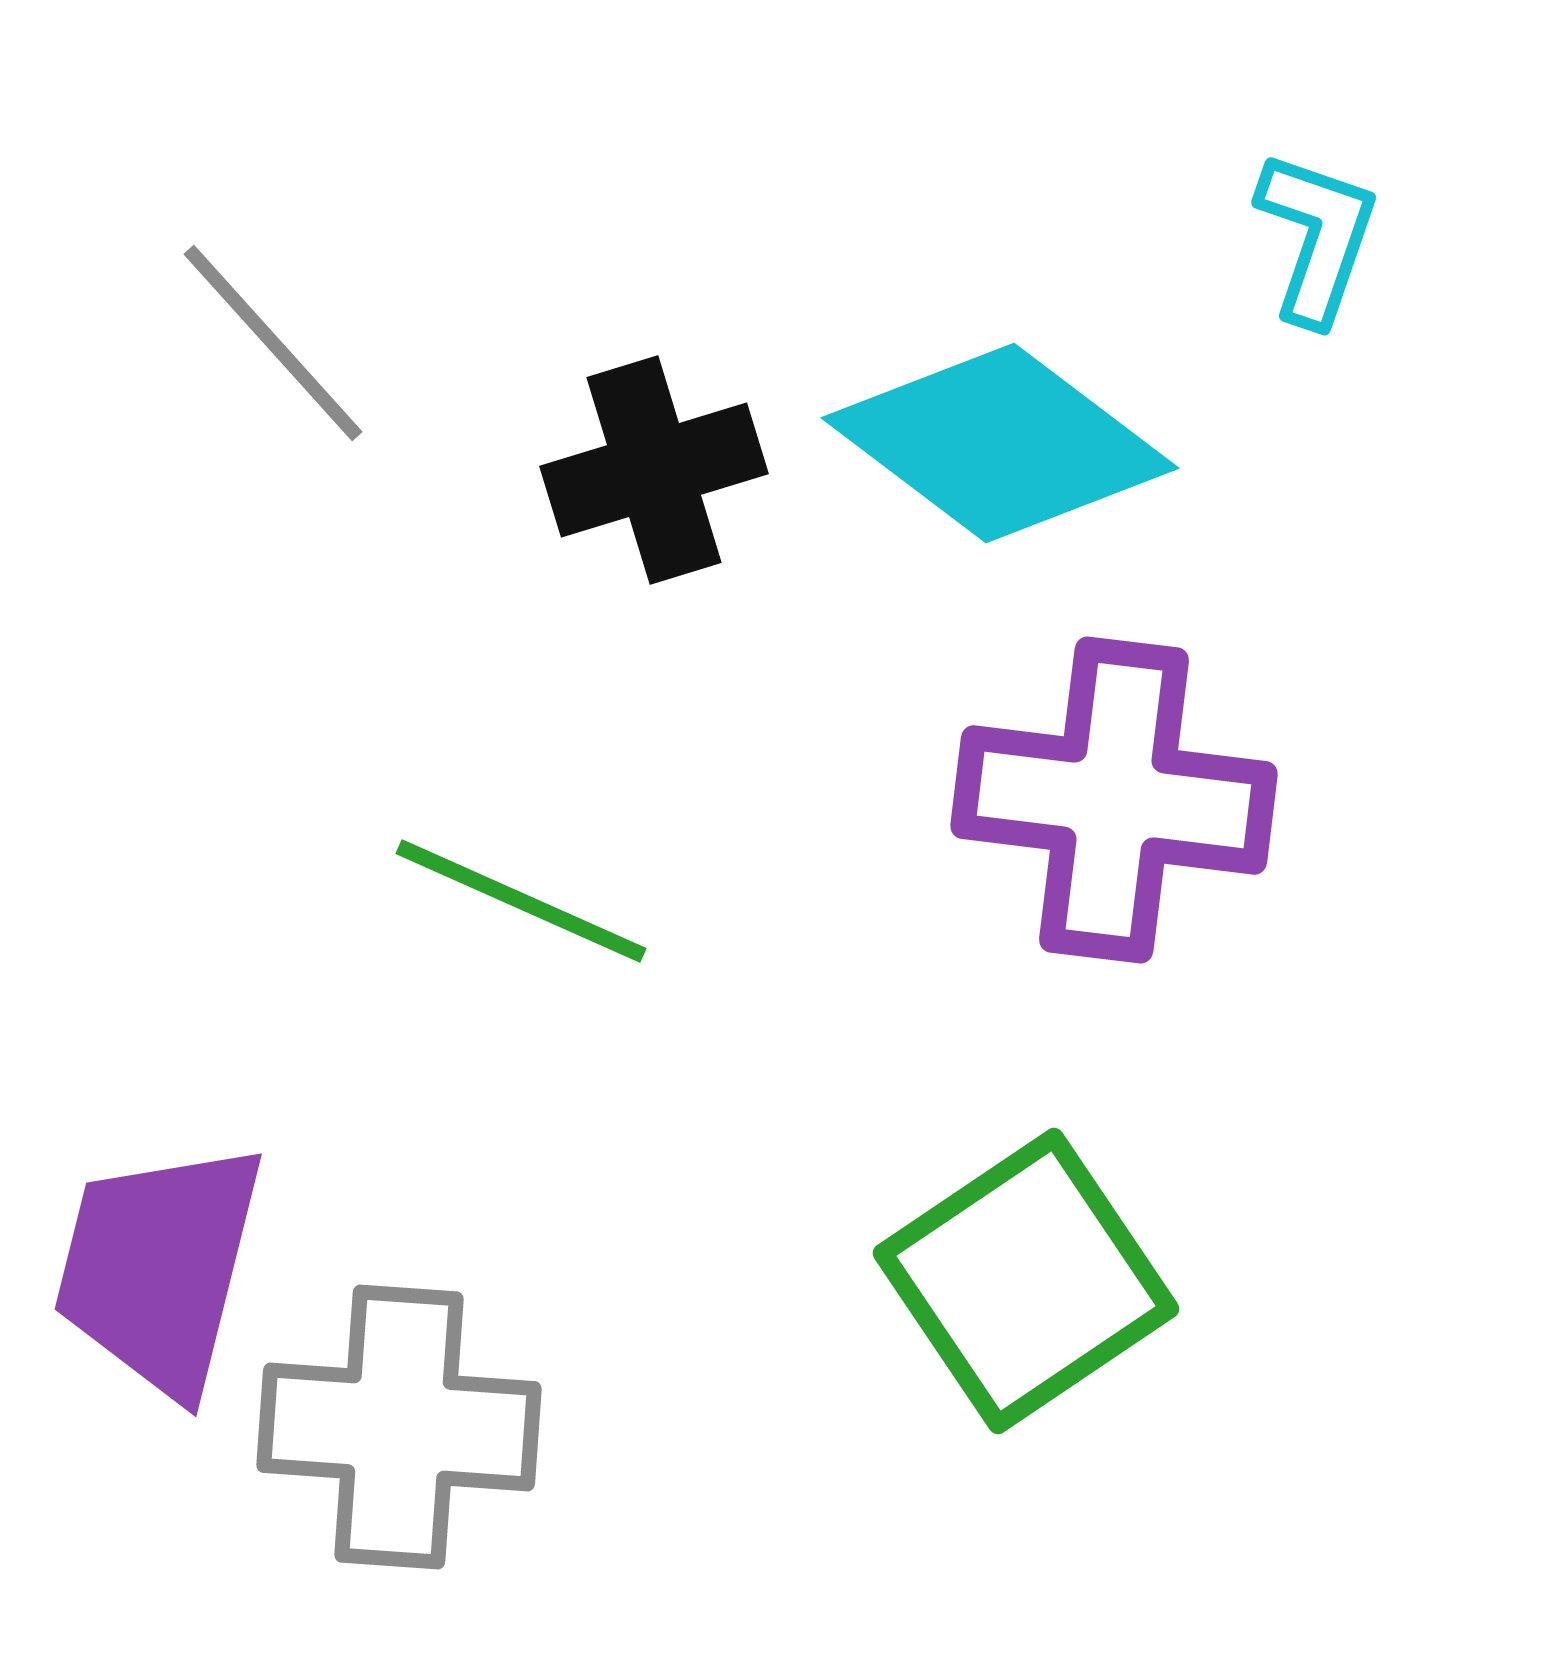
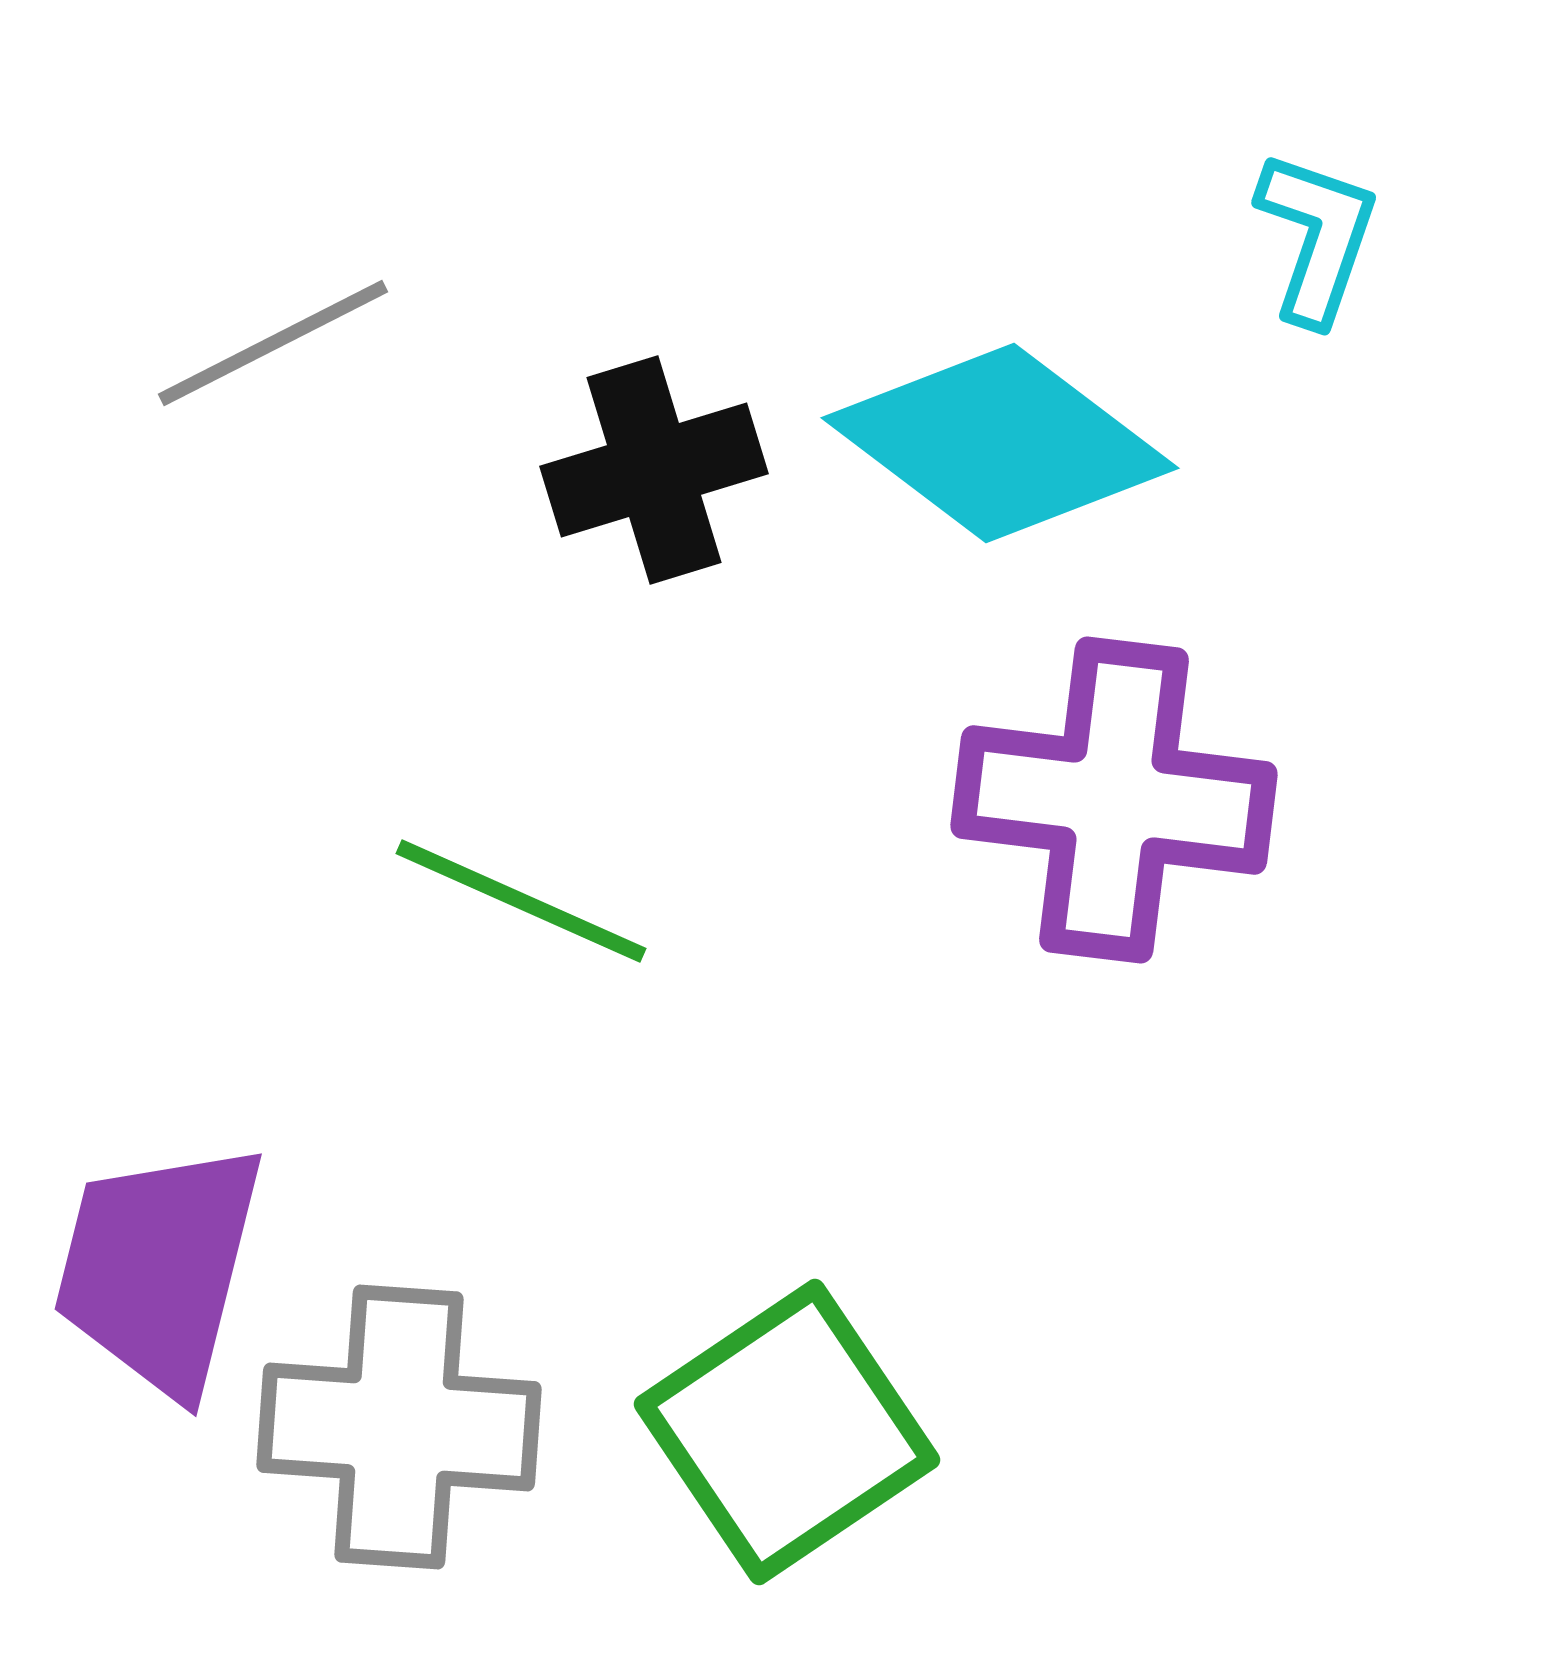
gray line: rotated 75 degrees counterclockwise
green square: moved 239 px left, 151 px down
